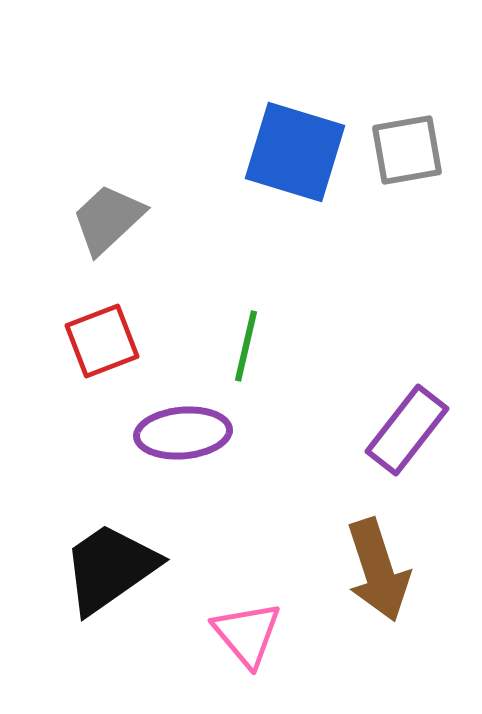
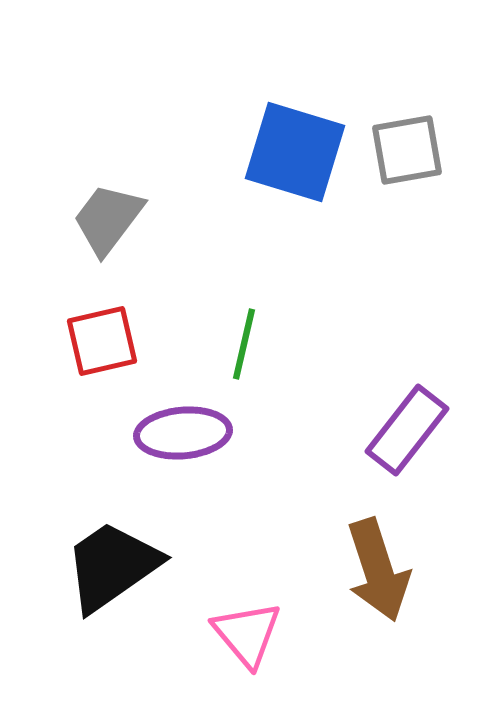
gray trapezoid: rotated 10 degrees counterclockwise
red square: rotated 8 degrees clockwise
green line: moved 2 px left, 2 px up
black trapezoid: moved 2 px right, 2 px up
